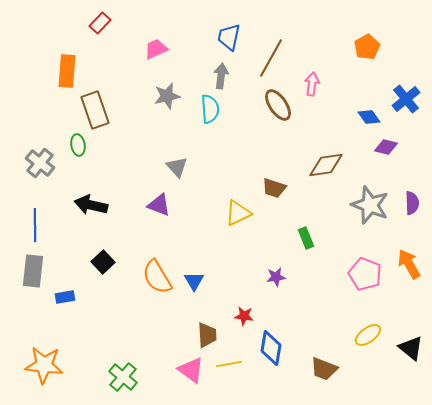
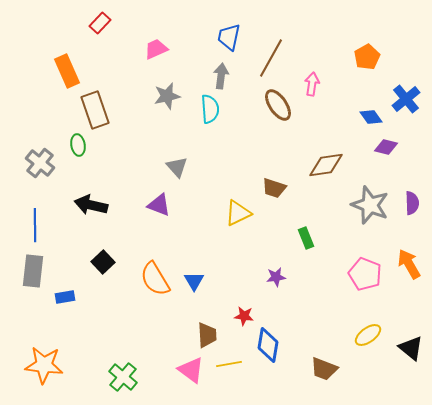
orange pentagon at (367, 47): moved 10 px down
orange rectangle at (67, 71): rotated 28 degrees counterclockwise
blue diamond at (369, 117): moved 2 px right
orange semicircle at (157, 277): moved 2 px left, 2 px down
blue diamond at (271, 348): moved 3 px left, 3 px up
